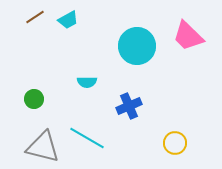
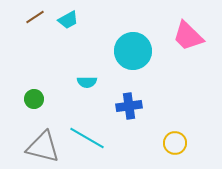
cyan circle: moved 4 px left, 5 px down
blue cross: rotated 15 degrees clockwise
